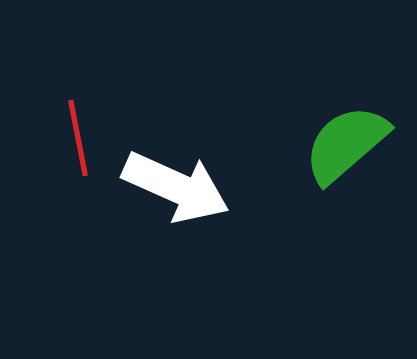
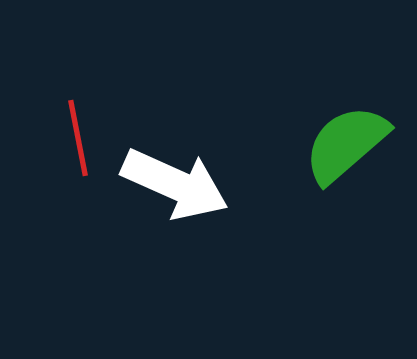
white arrow: moved 1 px left, 3 px up
